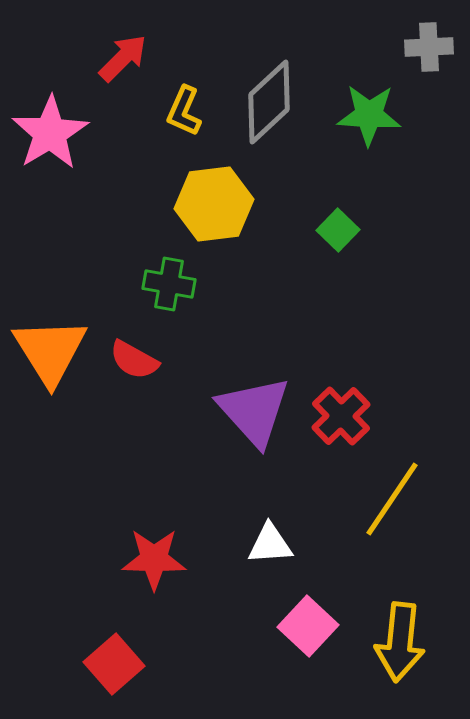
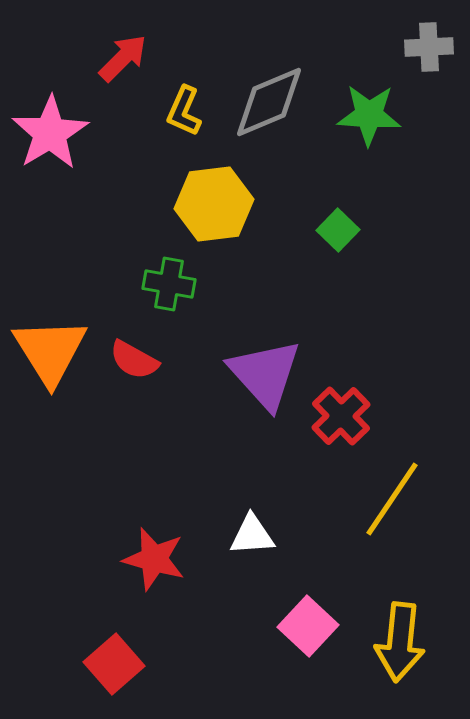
gray diamond: rotated 20 degrees clockwise
purple triangle: moved 11 px right, 37 px up
white triangle: moved 18 px left, 9 px up
red star: rotated 14 degrees clockwise
